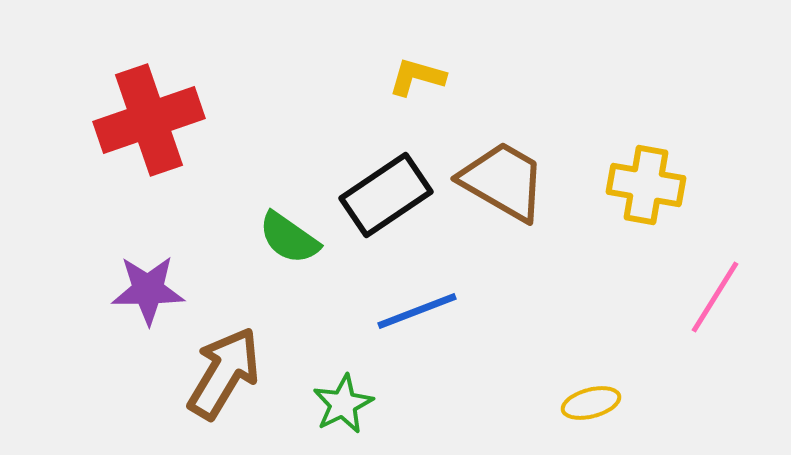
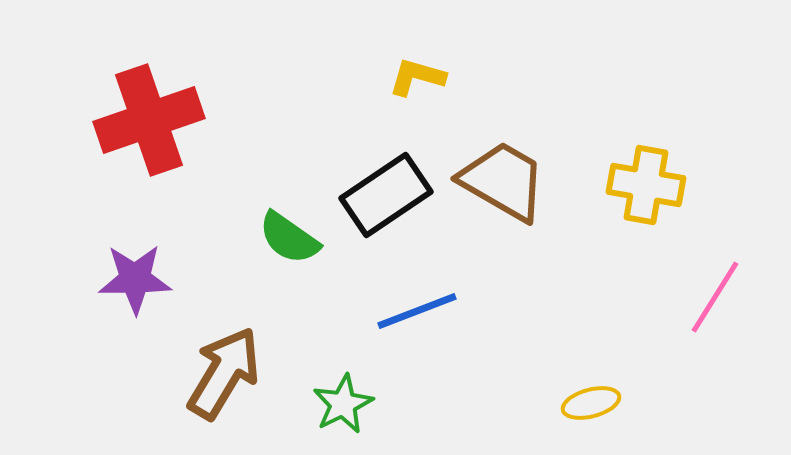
purple star: moved 13 px left, 11 px up
